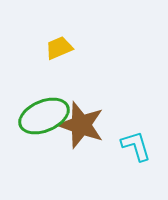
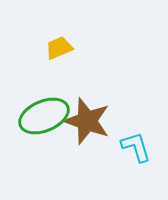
brown star: moved 6 px right, 4 px up
cyan L-shape: moved 1 px down
